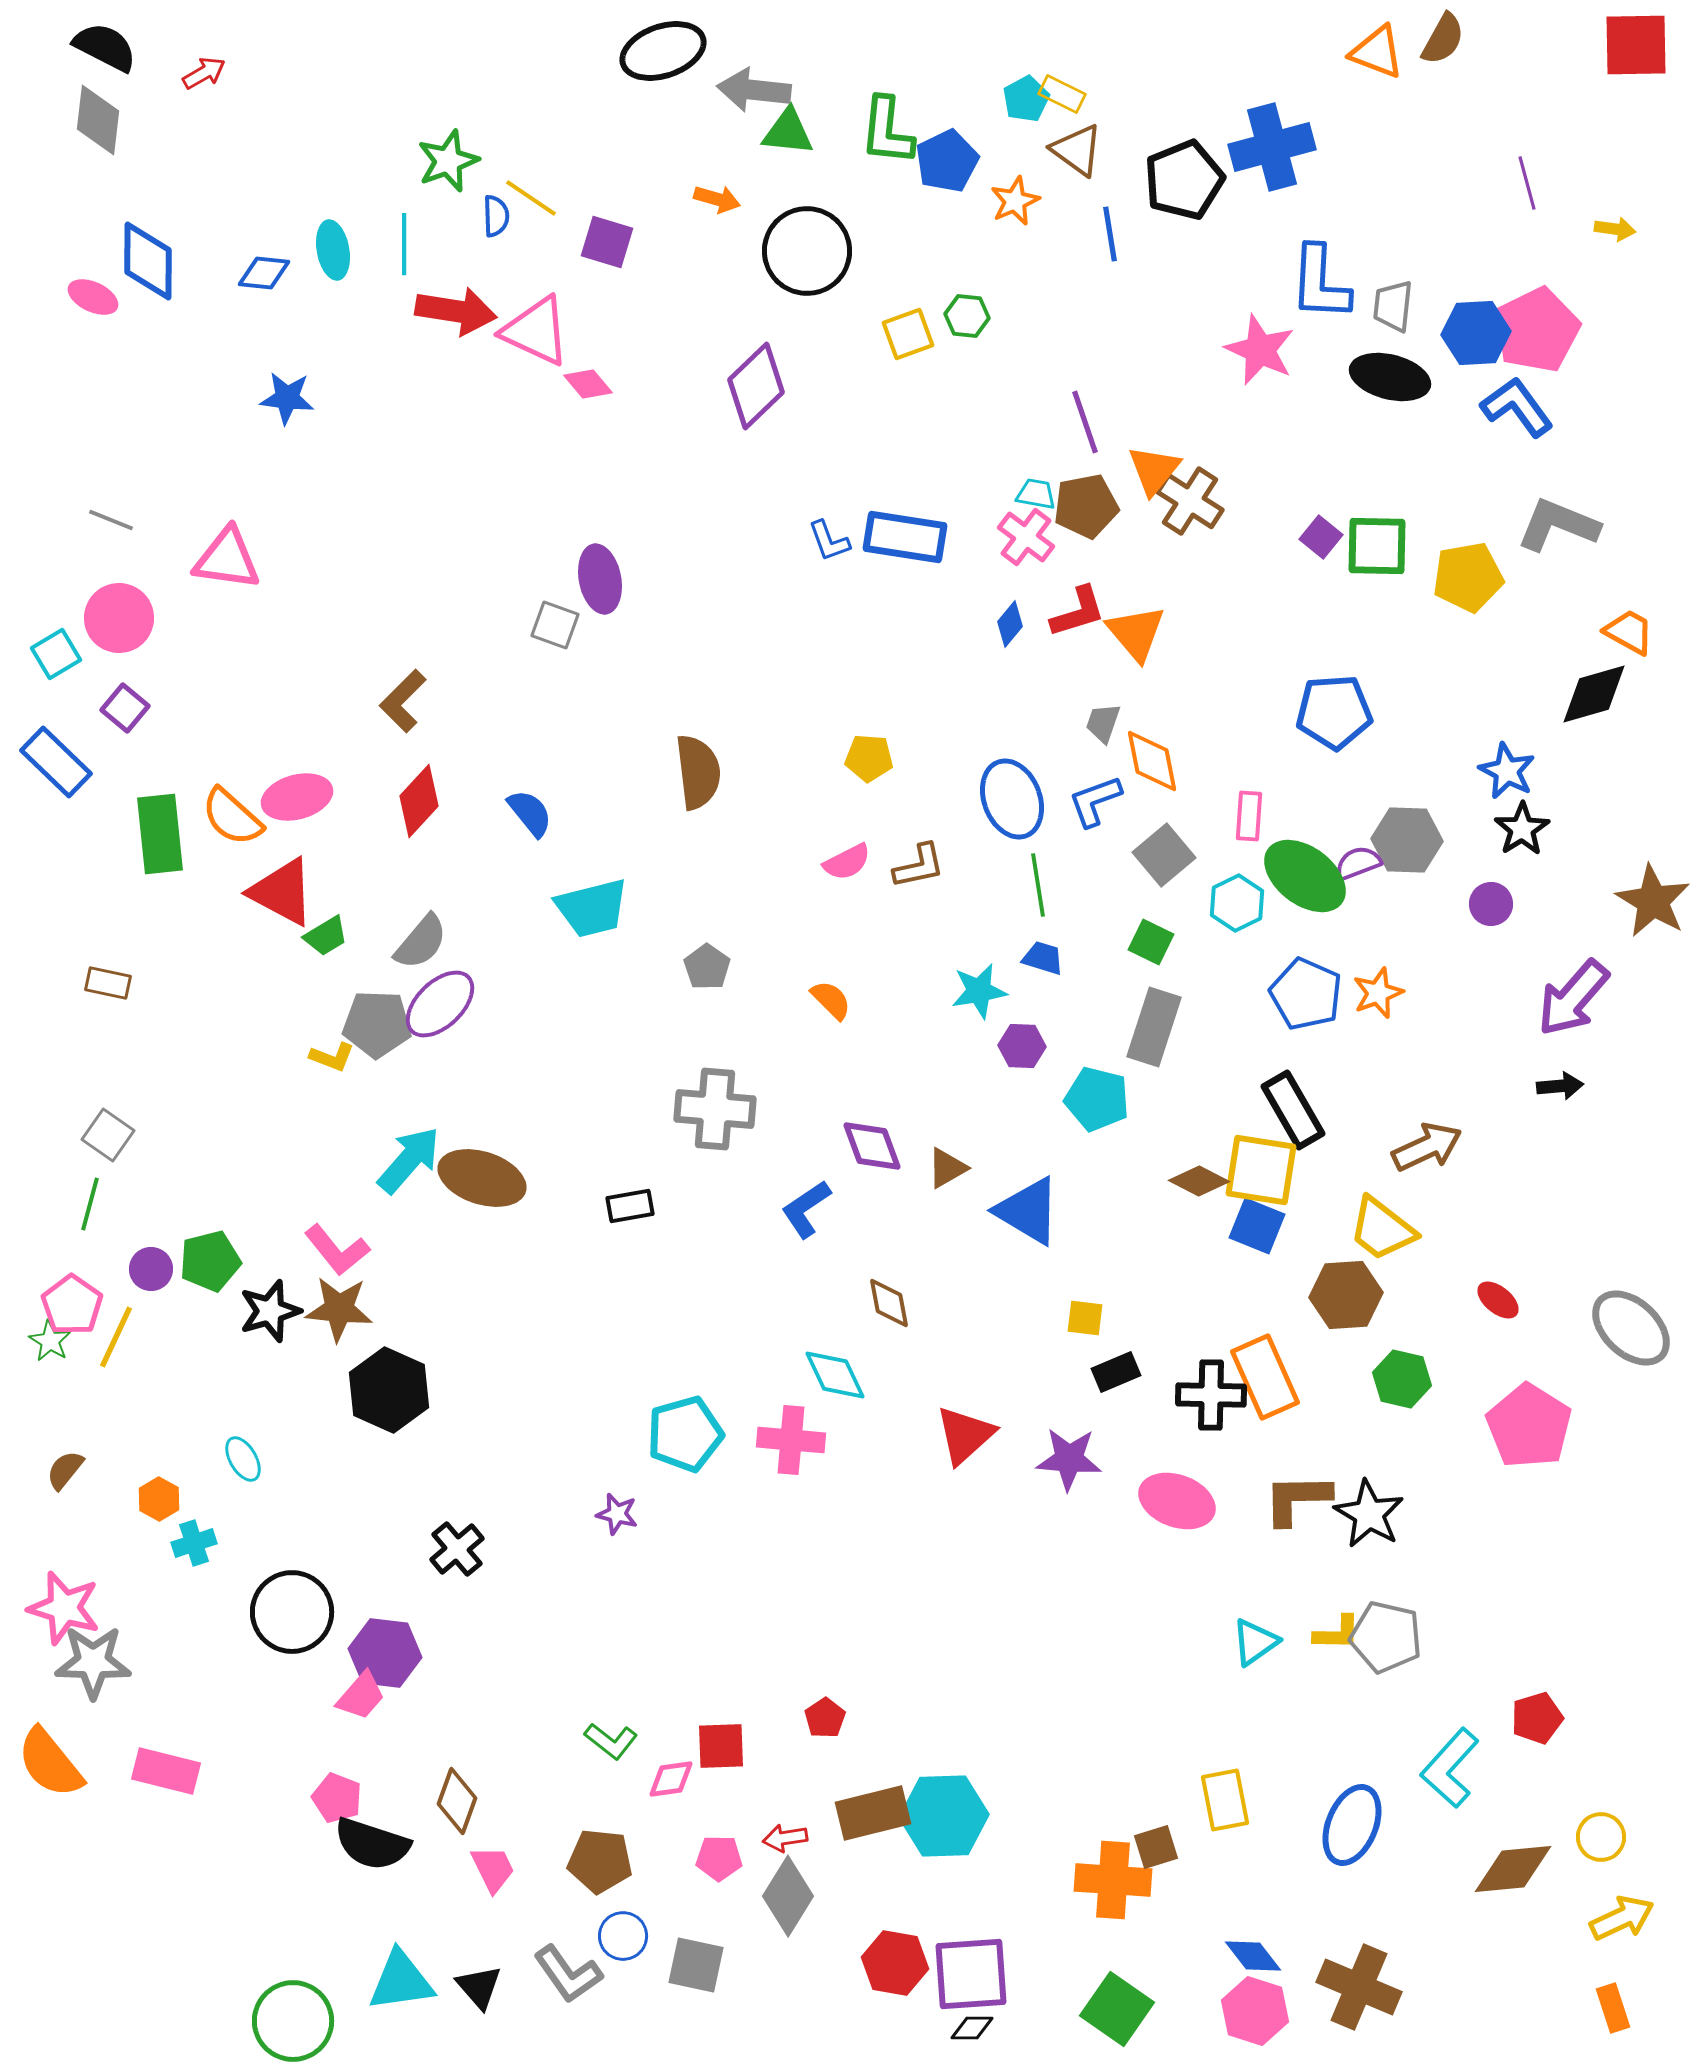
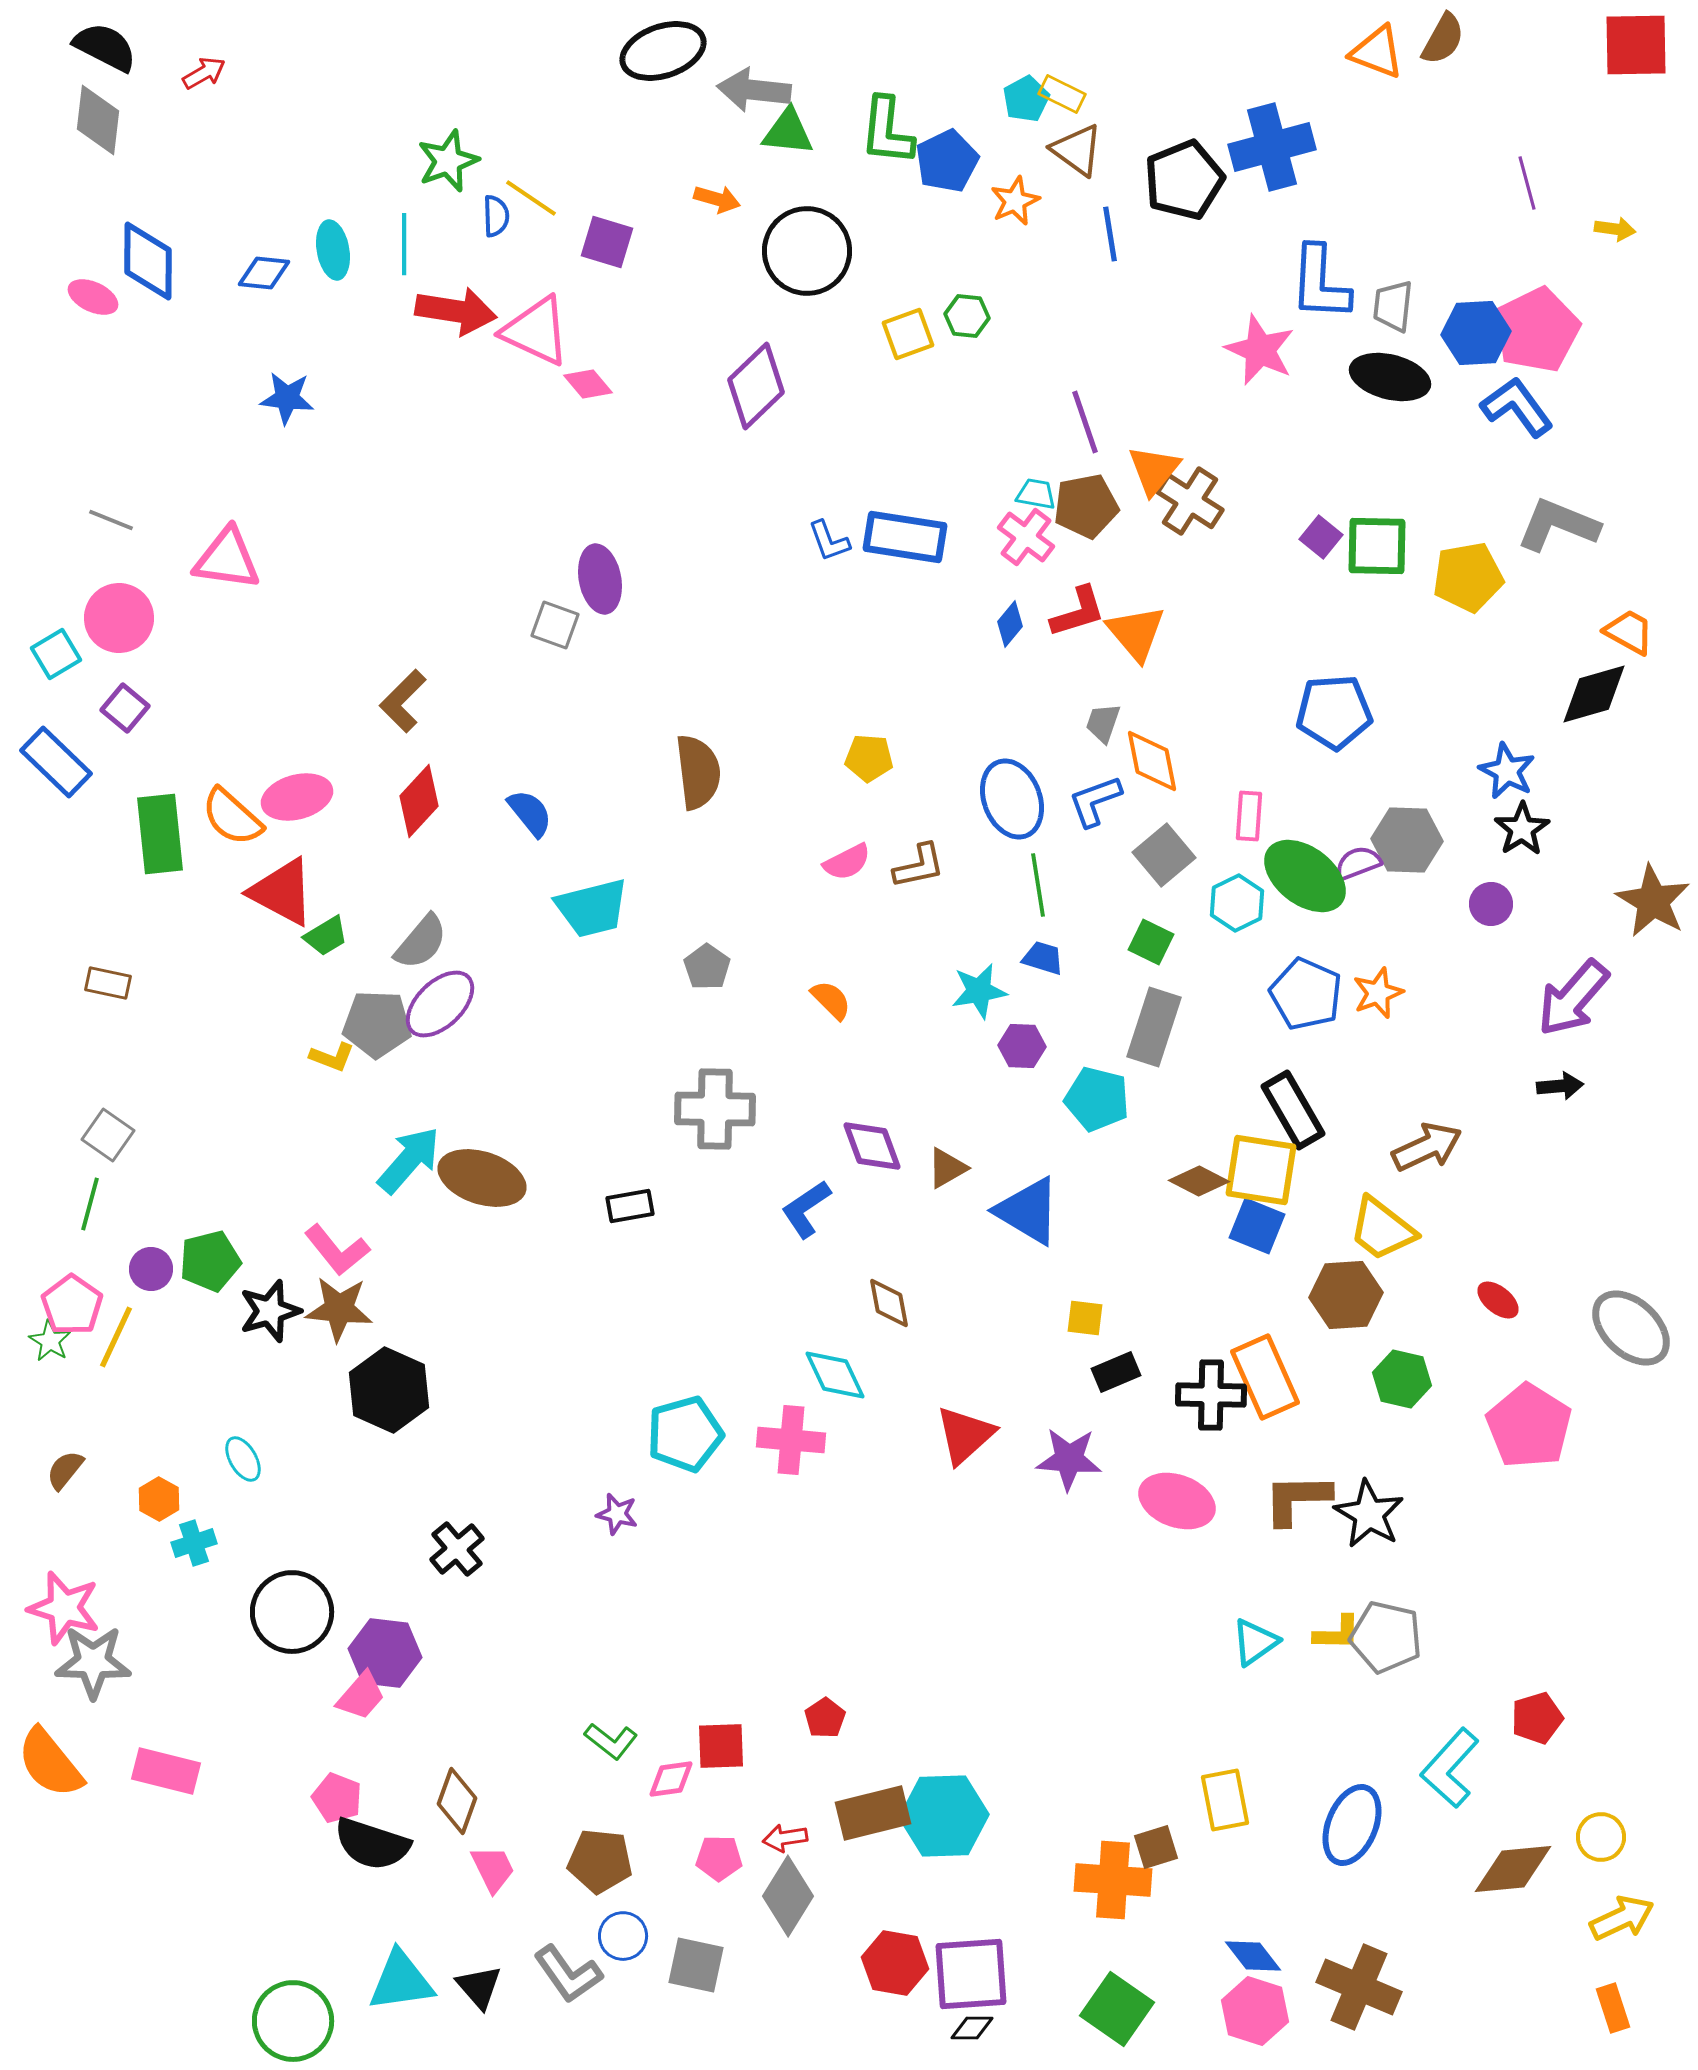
gray cross at (715, 1109): rotated 4 degrees counterclockwise
